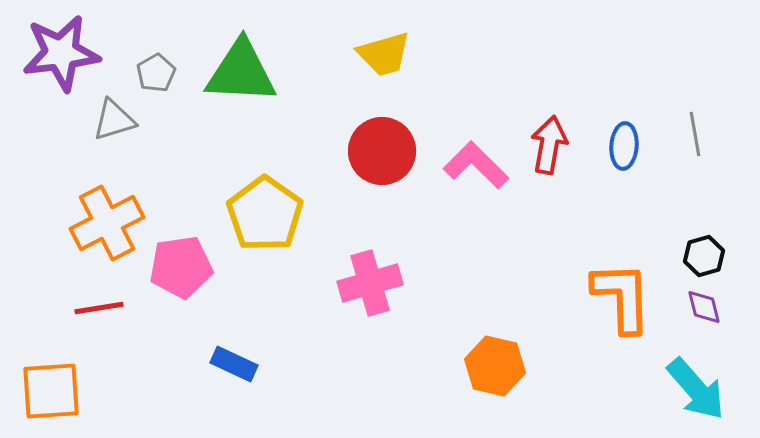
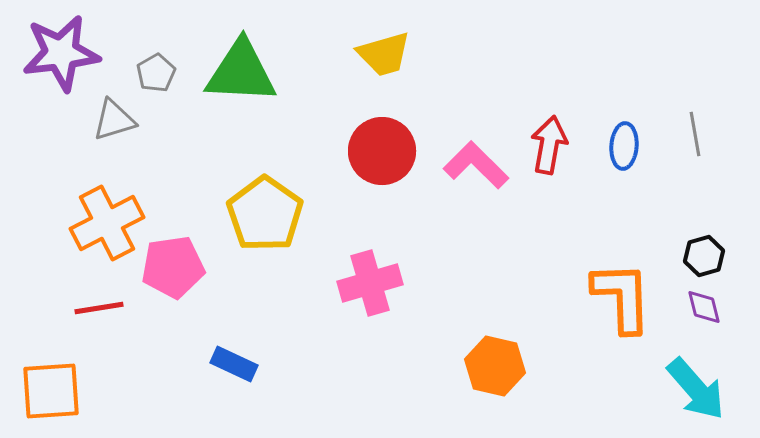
pink pentagon: moved 8 px left
